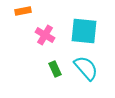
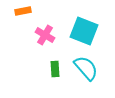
cyan square: rotated 16 degrees clockwise
green rectangle: rotated 21 degrees clockwise
